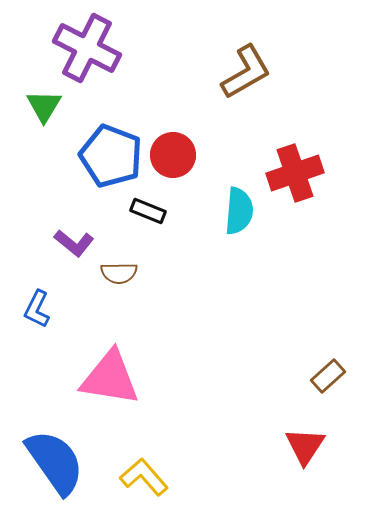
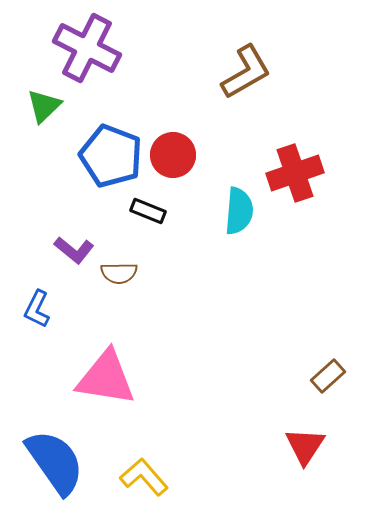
green triangle: rotated 15 degrees clockwise
purple L-shape: moved 7 px down
pink triangle: moved 4 px left
